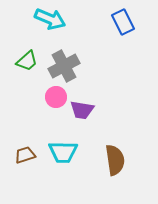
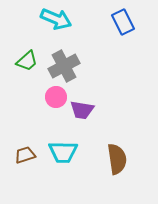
cyan arrow: moved 6 px right
brown semicircle: moved 2 px right, 1 px up
